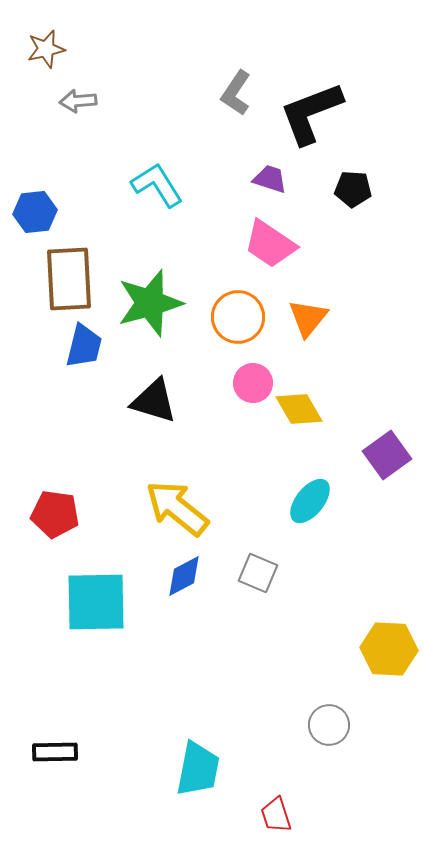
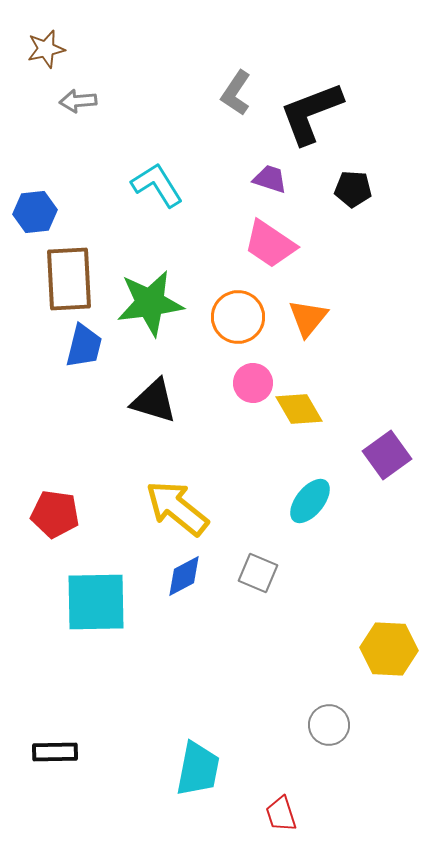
green star: rotated 8 degrees clockwise
red trapezoid: moved 5 px right, 1 px up
